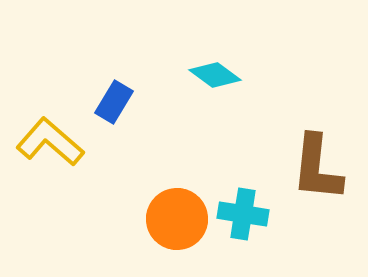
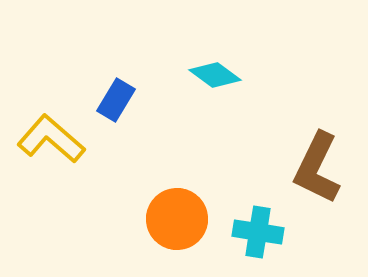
blue rectangle: moved 2 px right, 2 px up
yellow L-shape: moved 1 px right, 3 px up
brown L-shape: rotated 20 degrees clockwise
cyan cross: moved 15 px right, 18 px down
